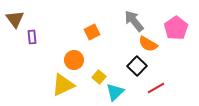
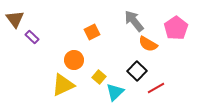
purple rectangle: rotated 40 degrees counterclockwise
black square: moved 5 px down
